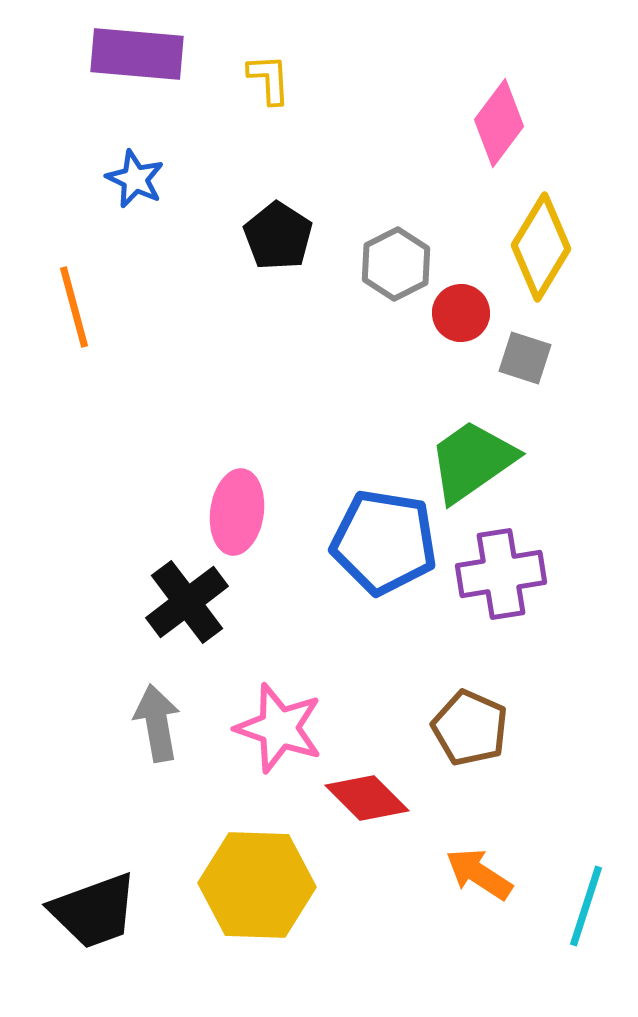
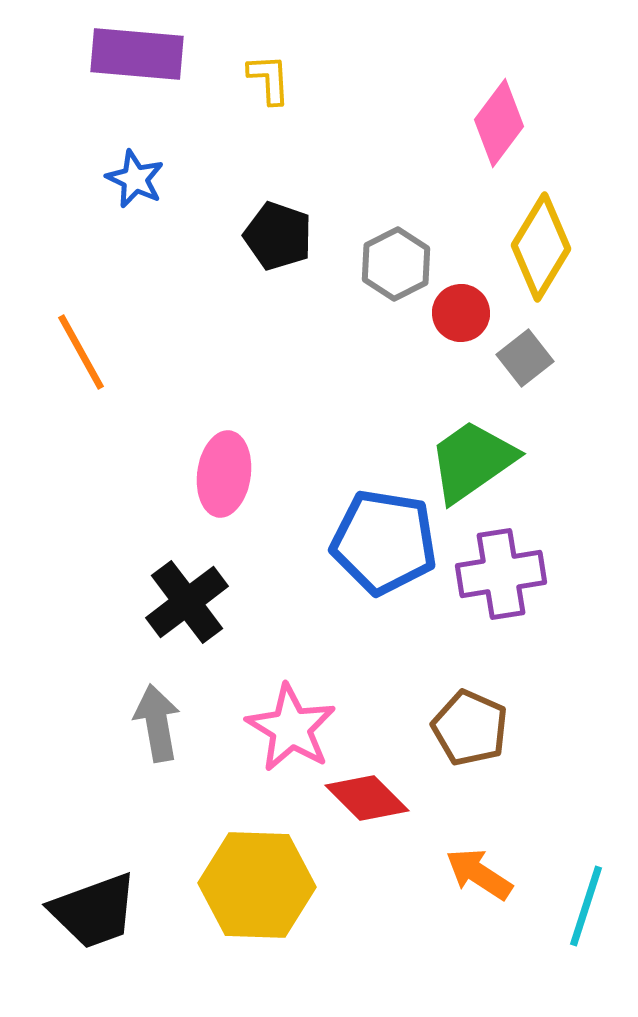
black pentagon: rotated 14 degrees counterclockwise
orange line: moved 7 px right, 45 px down; rotated 14 degrees counterclockwise
gray square: rotated 34 degrees clockwise
pink ellipse: moved 13 px left, 38 px up
pink star: moved 12 px right; rotated 12 degrees clockwise
